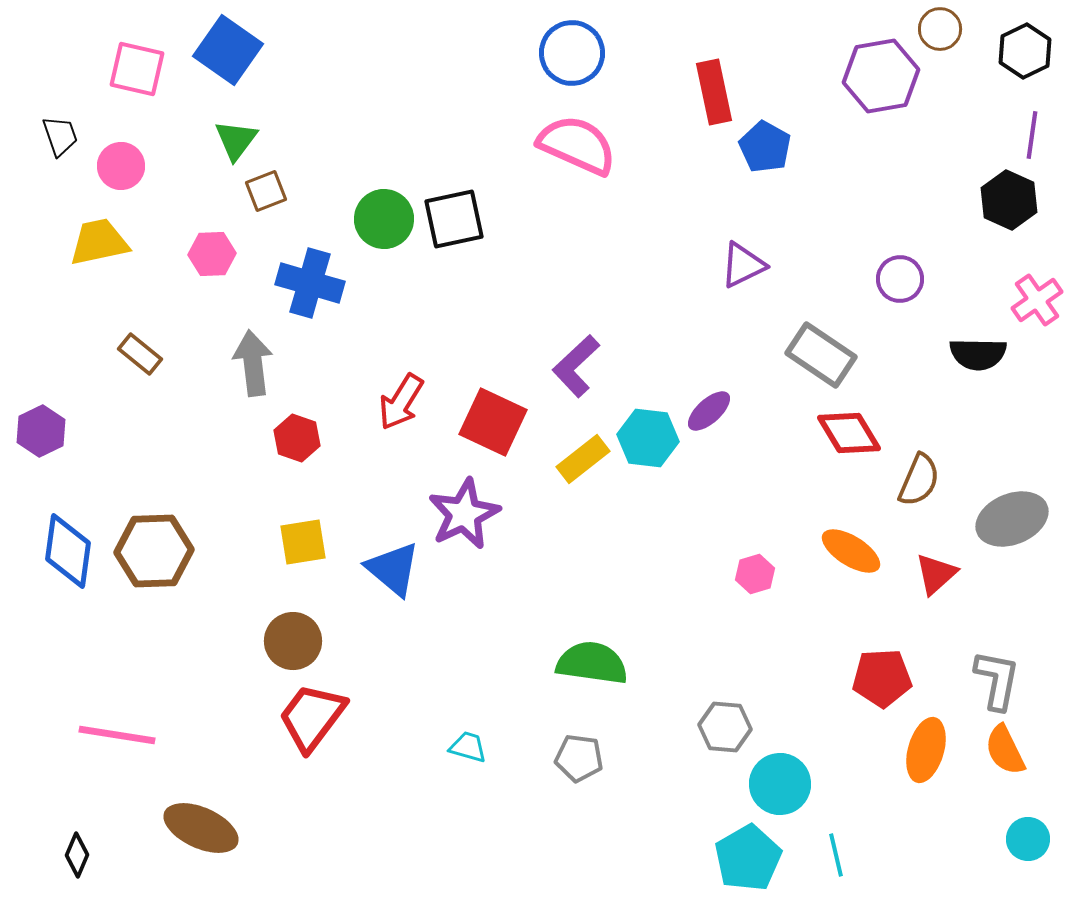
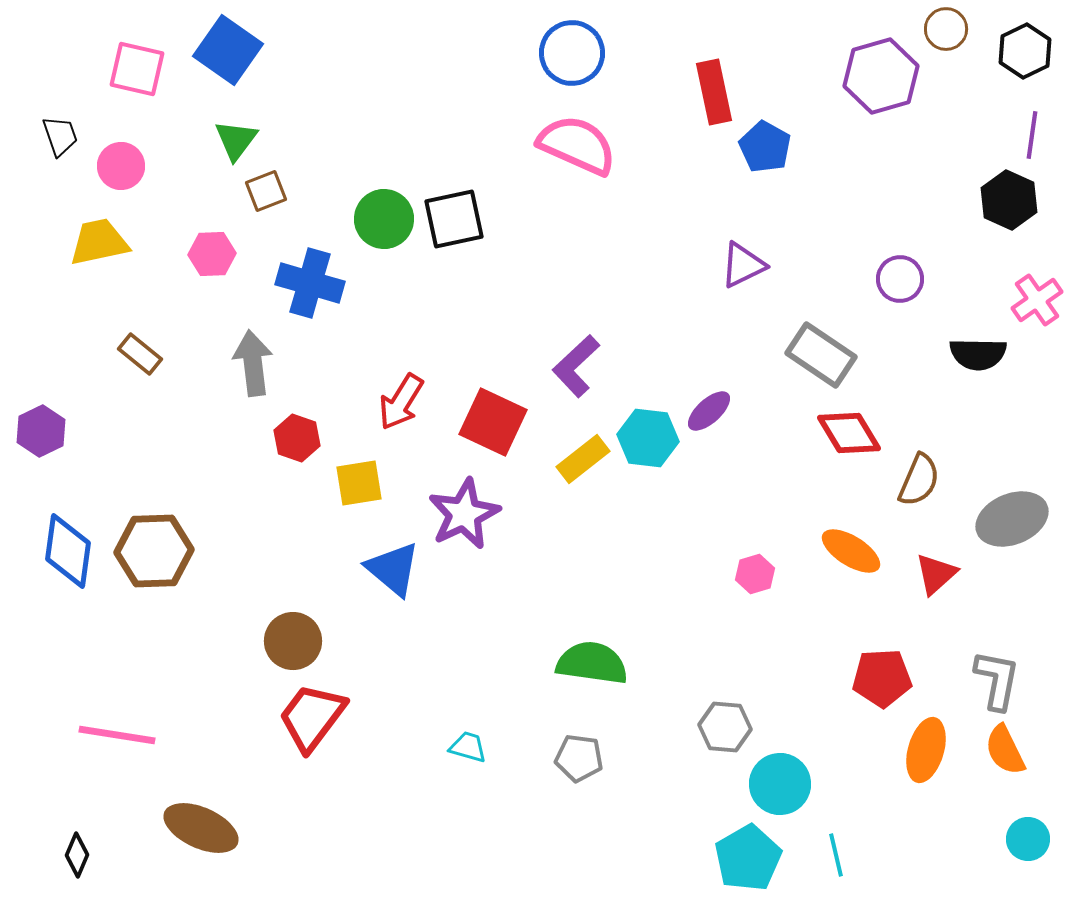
brown circle at (940, 29): moved 6 px right
purple hexagon at (881, 76): rotated 6 degrees counterclockwise
yellow square at (303, 542): moved 56 px right, 59 px up
